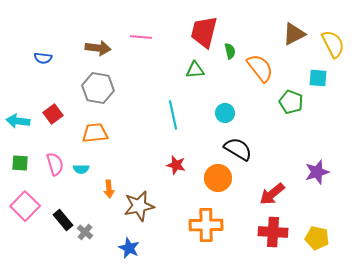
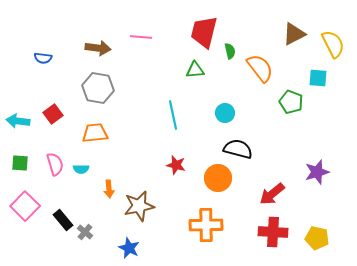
black semicircle: rotated 16 degrees counterclockwise
